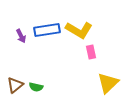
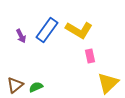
blue rectangle: rotated 45 degrees counterclockwise
pink rectangle: moved 1 px left, 4 px down
green semicircle: rotated 144 degrees clockwise
